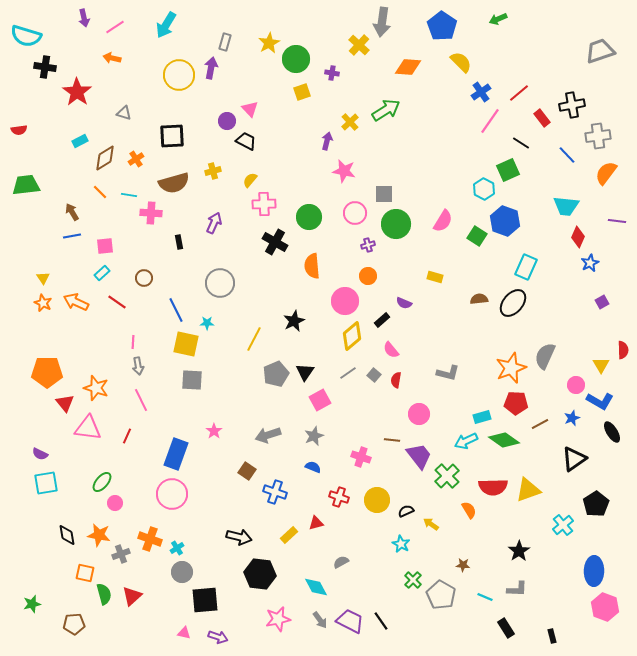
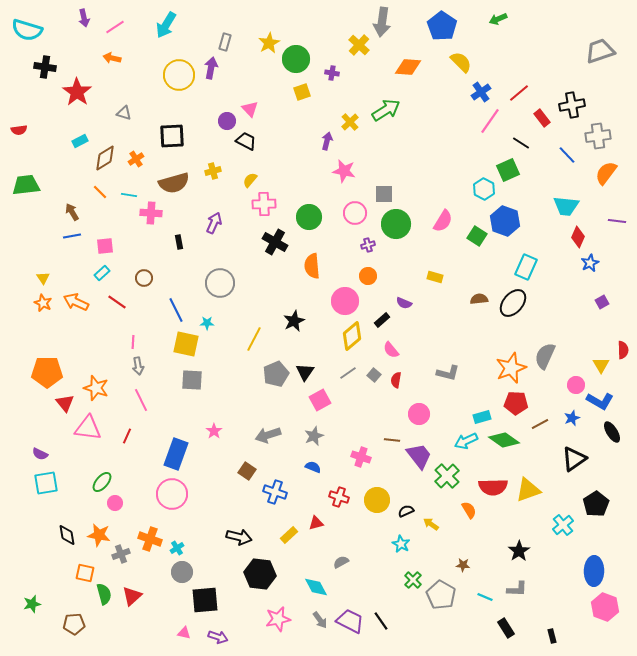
cyan semicircle at (26, 36): moved 1 px right, 6 px up
